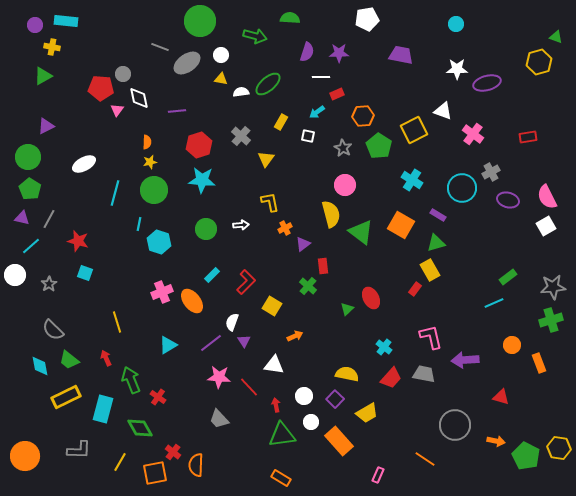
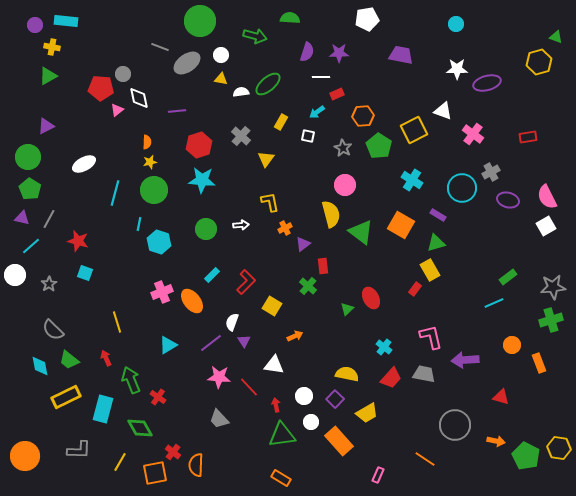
green triangle at (43, 76): moved 5 px right
pink triangle at (117, 110): rotated 16 degrees clockwise
